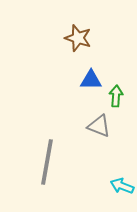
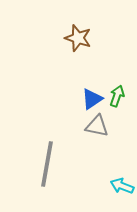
blue triangle: moved 1 px right, 19 px down; rotated 35 degrees counterclockwise
green arrow: moved 1 px right; rotated 15 degrees clockwise
gray triangle: moved 2 px left; rotated 10 degrees counterclockwise
gray line: moved 2 px down
